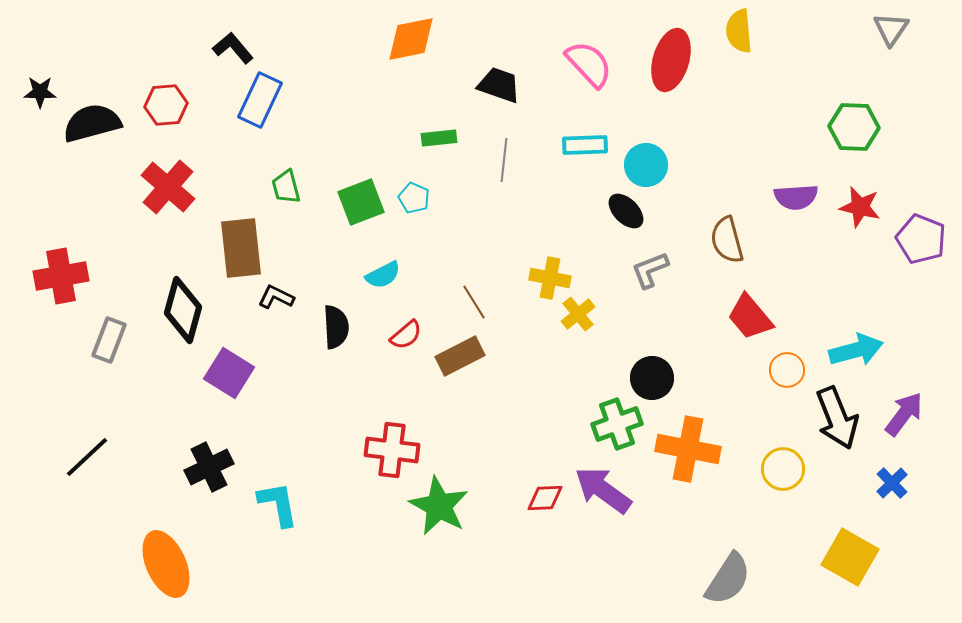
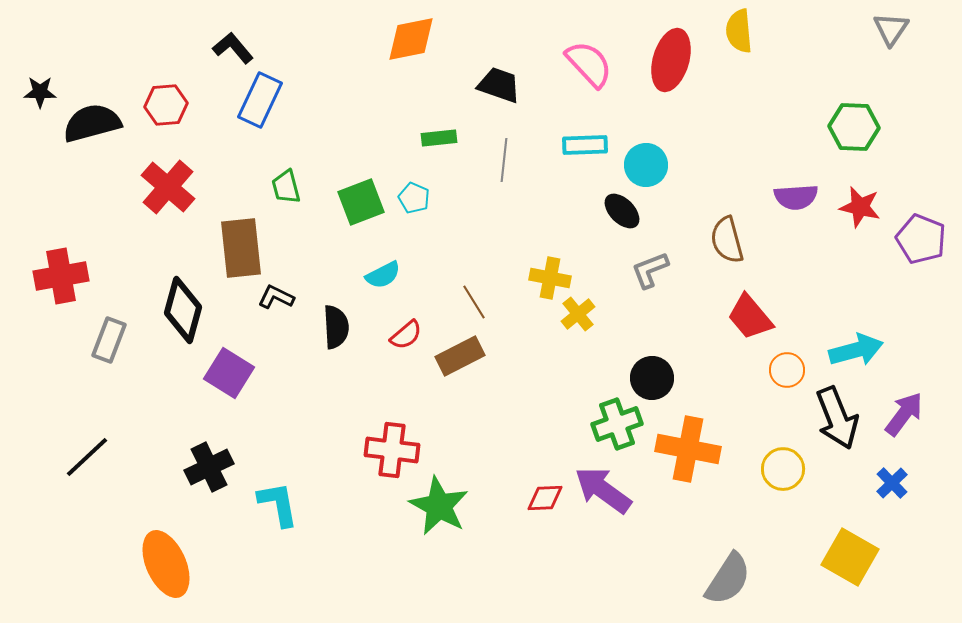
black ellipse at (626, 211): moved 4 px left
